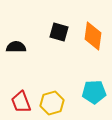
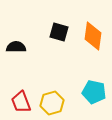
cyan pentagon: rotated 15 degrees clockwise
